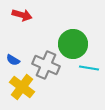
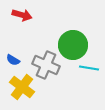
green circle: moved 1 px down
